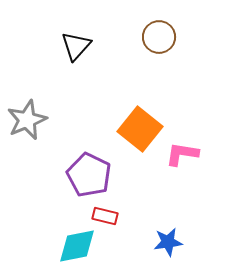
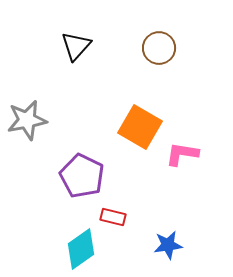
brown circle: moved 11 px down
gray star: rotated 12 degrees clockwise
orange square: moved 2 px up; rotated 9 degrees counterclockwise
purple pentagon: moved 7 px left, 1 px down
red rectangle: moved 8 px right, 1 px down
blue star: moved 3 px down
cyan diamond: moved 4 px right, 3 px down; rotated 24 degrees counterclockwise
